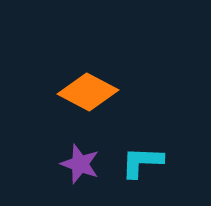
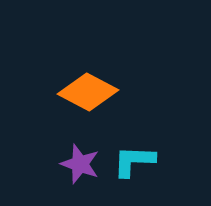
cyan L-shape: moved 8 px left, 1 px up
